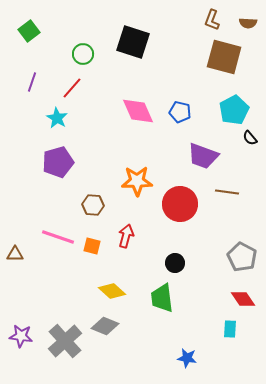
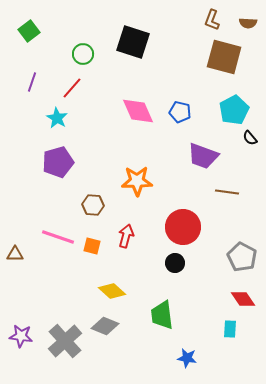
red circle: moved 3 px right, 23 px down
green trapezoid: moved 17 px down
